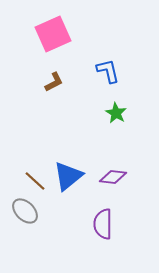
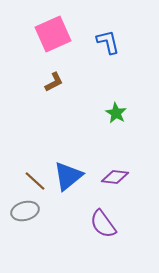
blue L-shape: moved 29 px up
purple diamond: moved 2 px right
gray ellipse: rotated 60 degrees counterclockwise
purple semicircle: rotated 36 degrees counterclockwise
